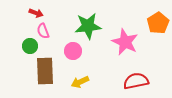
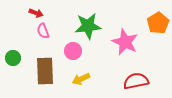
green circle: moved 17 px left, 12 px down
yellow arrow: moved 1 px right, 3 px up
